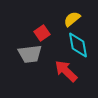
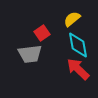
red arrow: moved 12 px right, 2 px up
